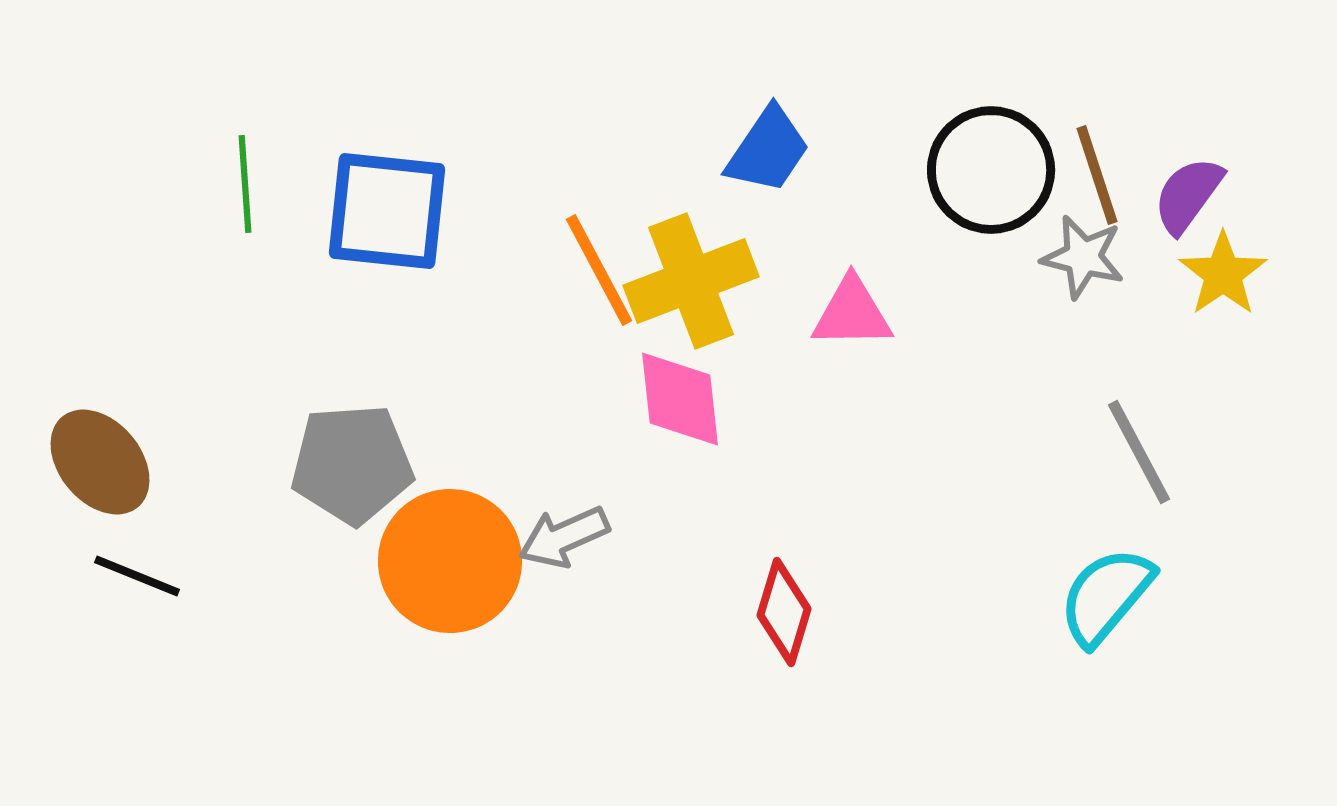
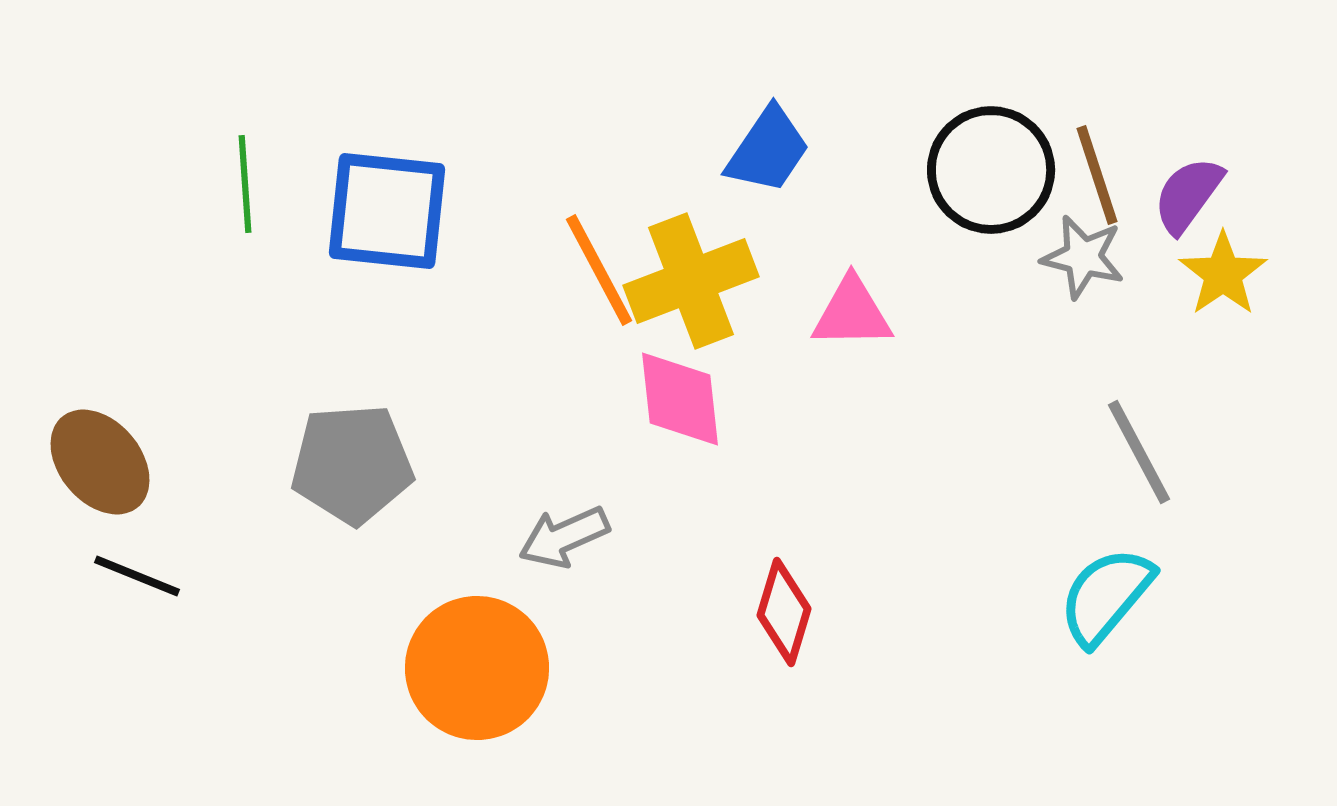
orange circle: moved 27 px right, 107 px down
